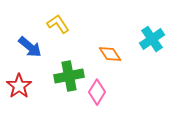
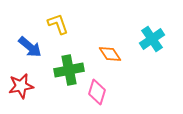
yellow L-shape: rotated 15 degrees clockwise
green cross: moved 6 px up
red star: moved 2 px right; rotated 25 degrees clockwise
pink diamond: rotated 15 degrees counterclockwise
